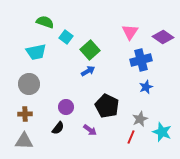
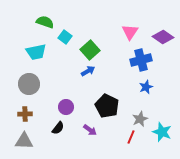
cyan square: moved 1 px left
